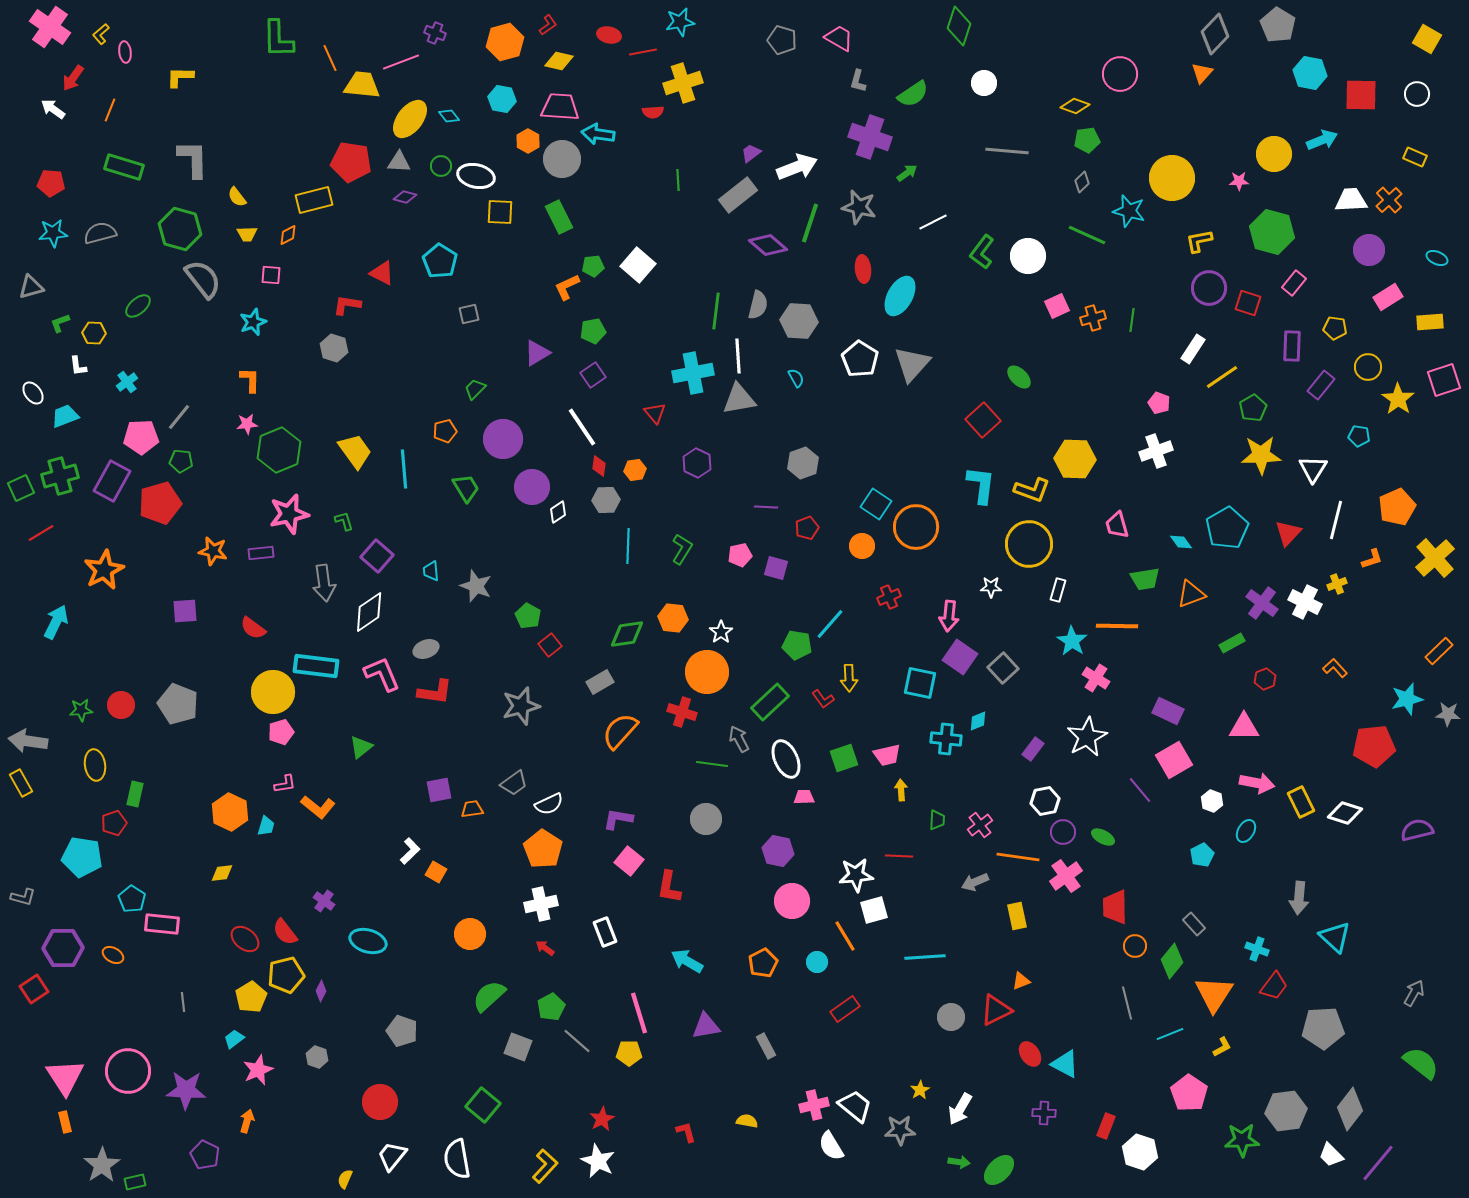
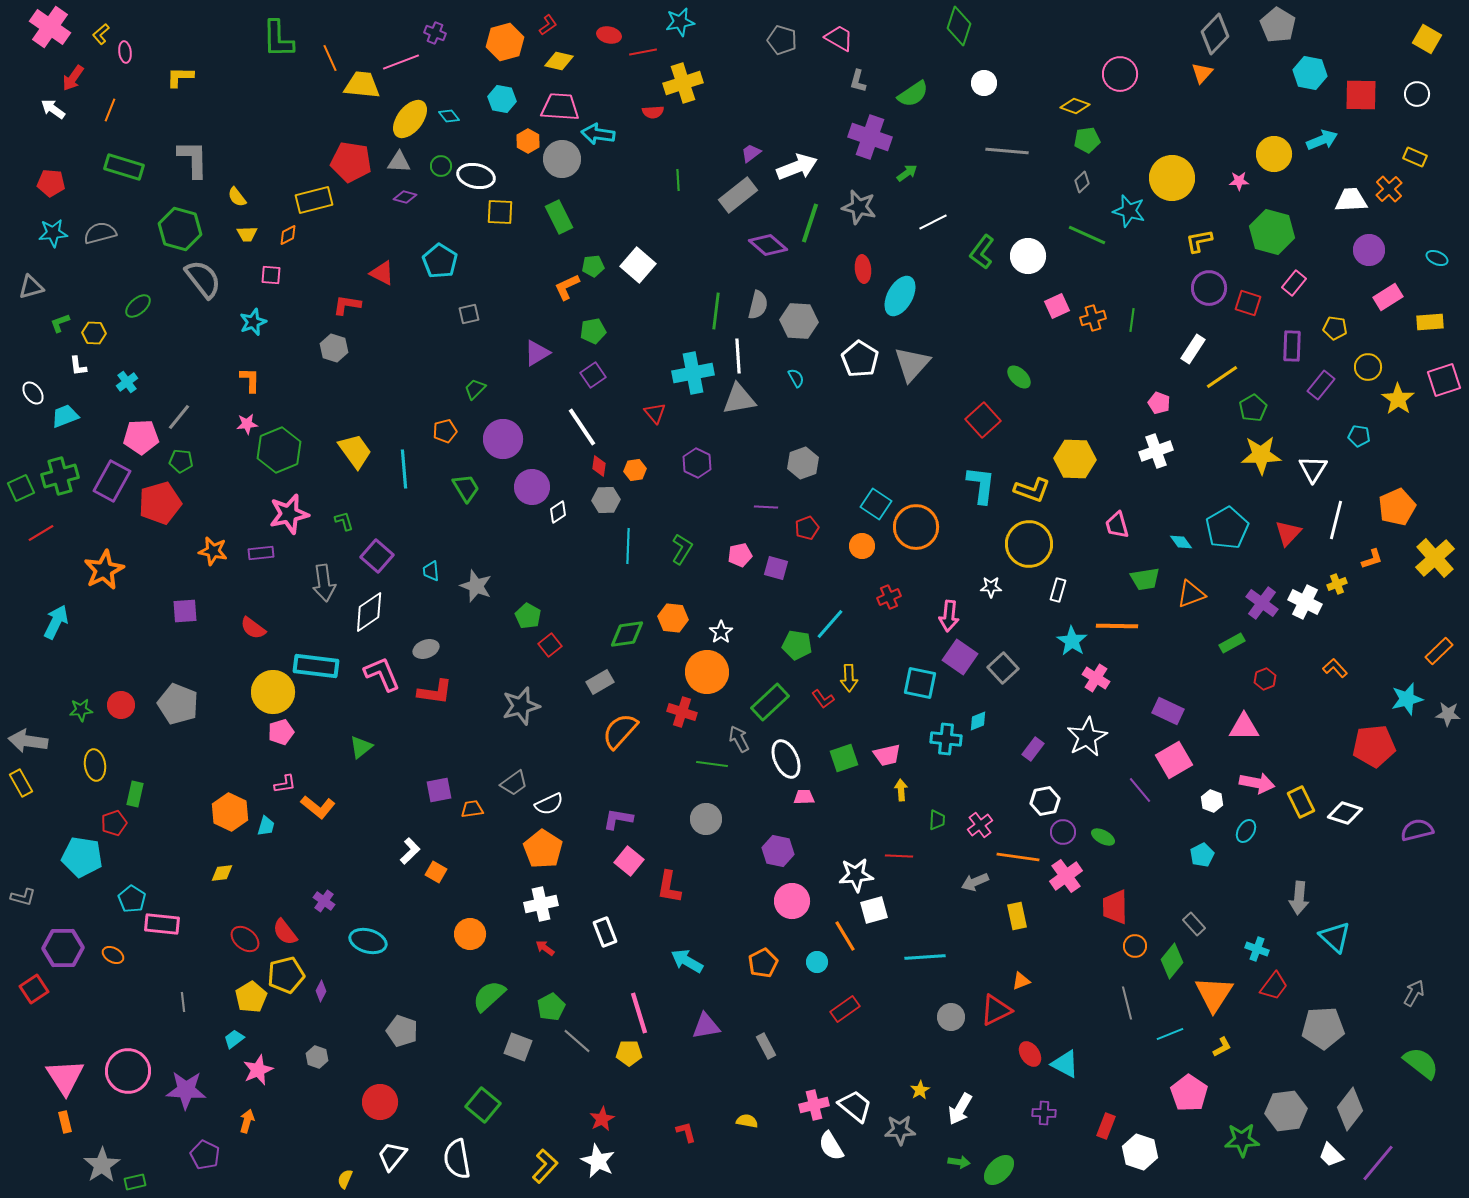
orange cross at (1389, 200): moved 11 px up
